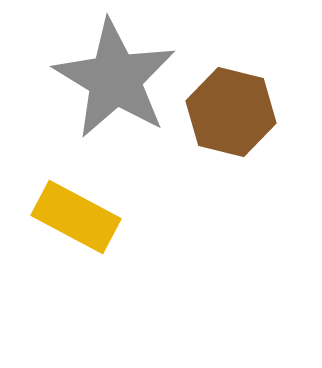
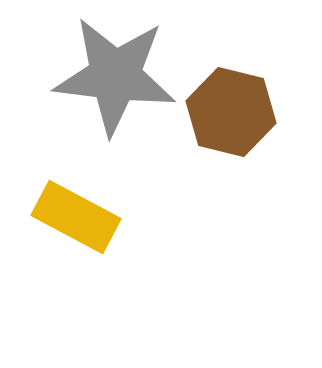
gray star: moved 3 px up; rotated 24 degrees counterclockwise
